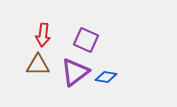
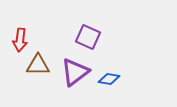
red arrow: moved 23 px left, 5 px down
purple square: moved 2 px right, 3 px up
blue diamond: moved 3 px right, 2 px down
